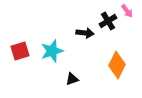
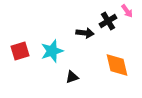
orange diamond: rotated 40 degrees counterclockwise
black triangle: moved 2 px up
